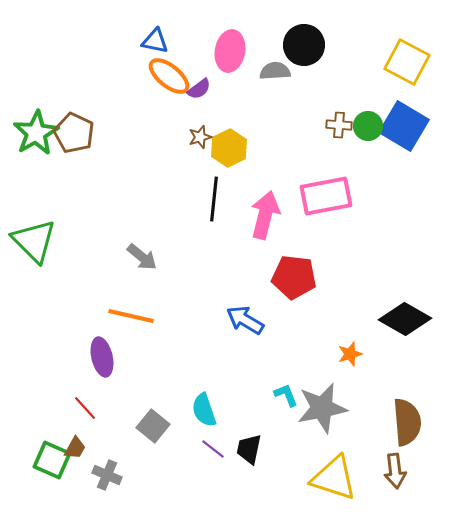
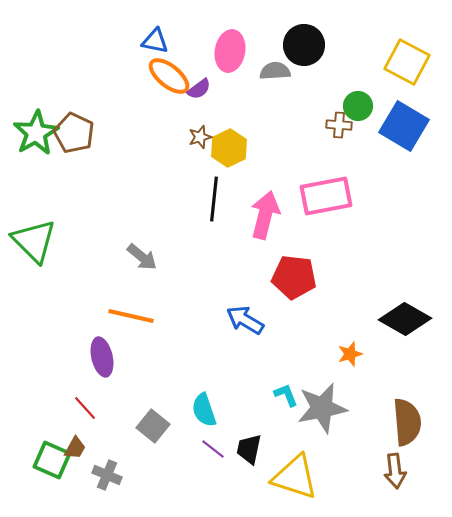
green circle: moved 10 px left, 20 px up
yellow triangle: moved 39 px left, 1 px up
